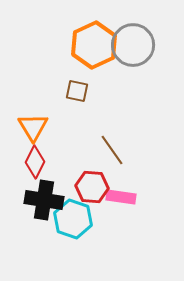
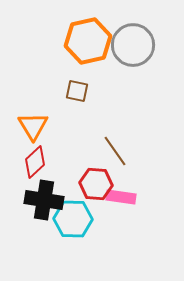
orange hexagon: moved 6 px left, 4 px up; rotated 12 degrees clockwise
orange triangle: moved 1 px up
brown line: moved 3 px right, 1 px down
red diamond: rotated 20 degrees clockwise
red hexagon: moved 4 px right, 3 px up
cyan hexagon: rotated 18 degrees counterclockwise
